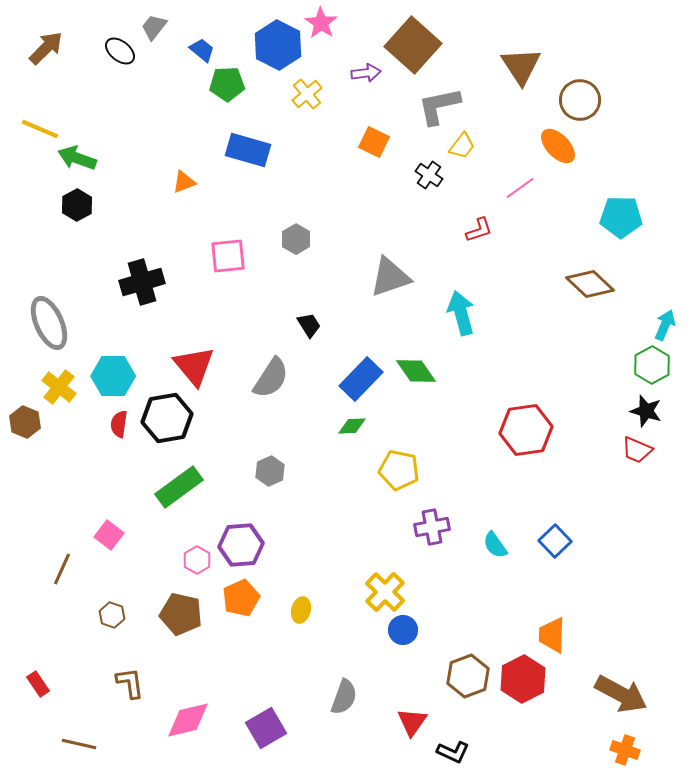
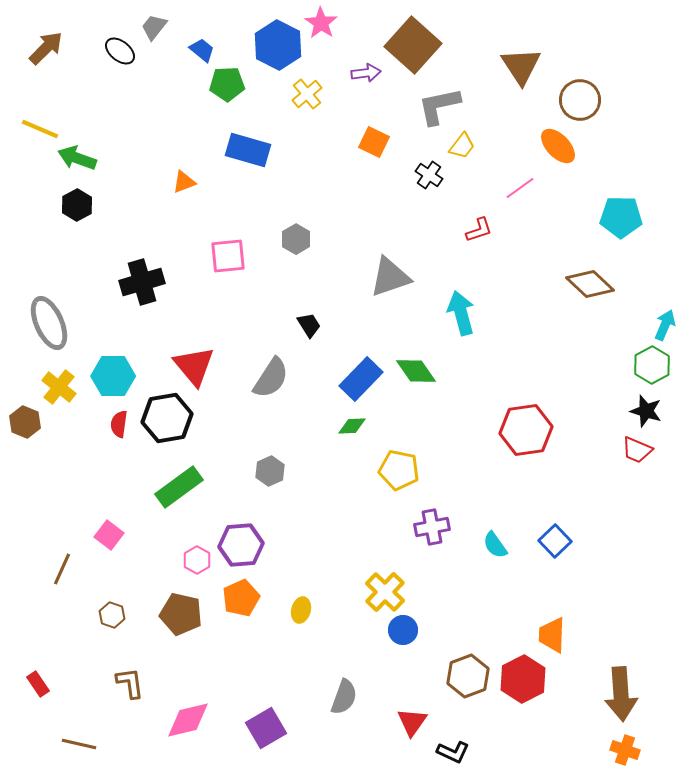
brown arrow at (621, 694): rotated 58 degrees clockwise
